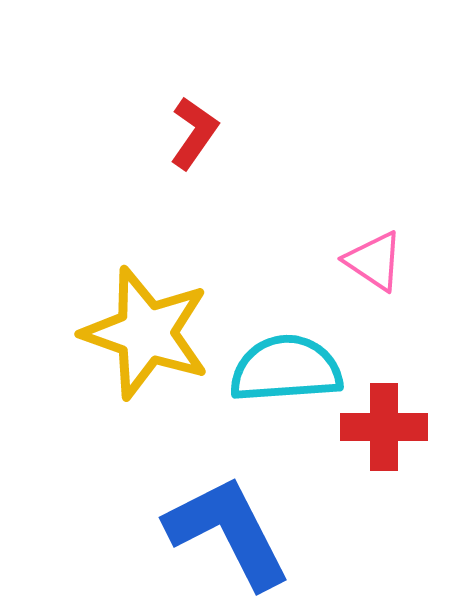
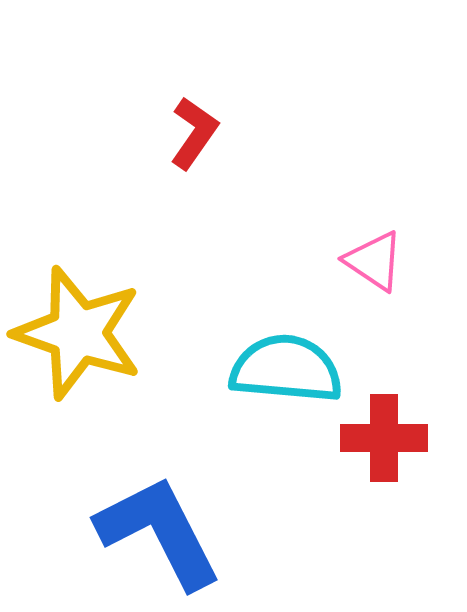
yellow star: moved 68 px left
cyan semicircle: rotated 9 degrees clockwise
red cross: moved 11 px down
blue L-shape: moved 69 px left
